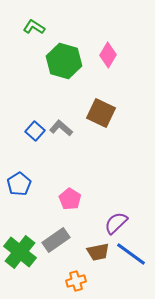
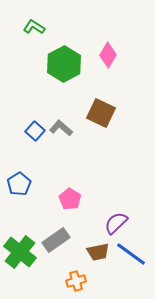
green hexagon: moved 3 px down; rotated 16 degrees clockwise
